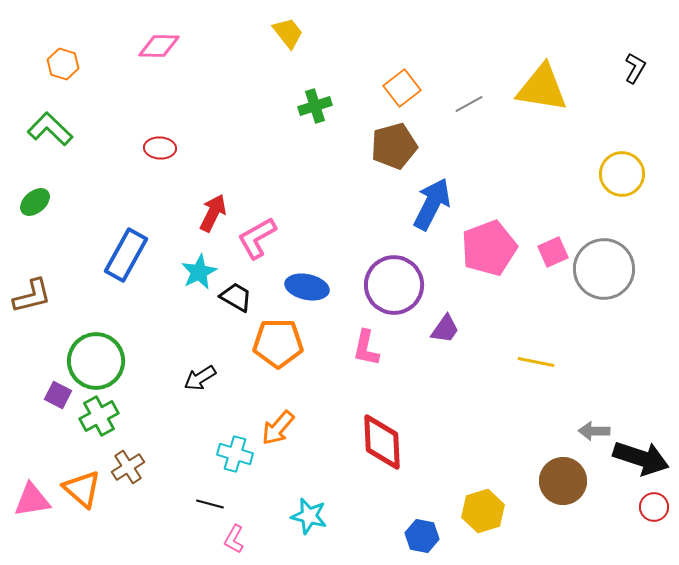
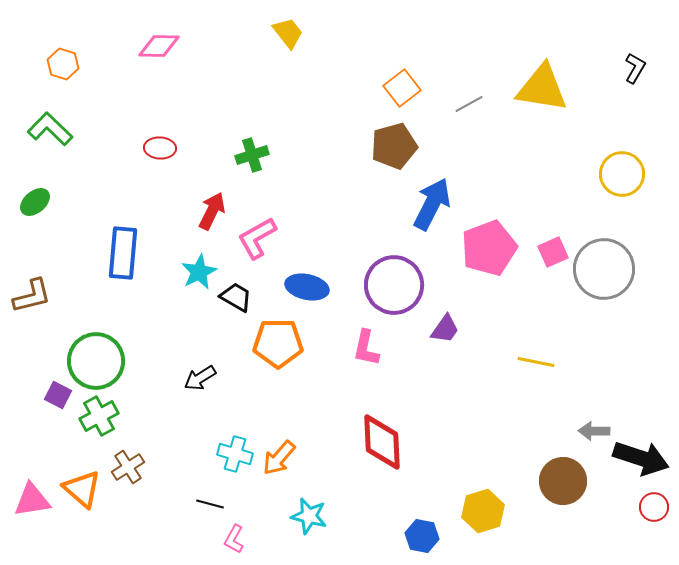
green cross at (315, 106): moved 63 px left, 49 px down
red arrow at (213, 213): moved 1 px left, 2 px up
blue rectangle at (126, 255): moved 3 px left, 2 px up; rotated 24 degrees counterclockwise
orange arrow at (278, 428): moved 1 px right, 30 px down
